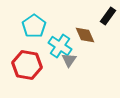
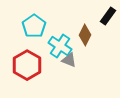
brown diamond: rotated 50 degrees clockwise
gray triangle: rotated 42 degrees counterclockwise
red hexagon: rotated 20 degrees clockwise
